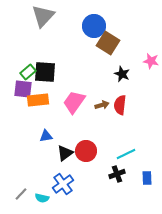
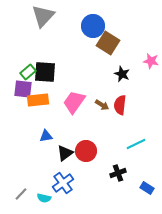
blue circle: moved 1 px left
brown arrow: rotated 48 degrees clockwise
cyan line: moved 10 px right, 10 px up
black cross: moved 1 px right, 1 px up
blue rectangle: moved 10 px down; rotated 56 degrees counterclockwise
blue cross: moved 1 px up
cyan semicircle: moved 2 px right
